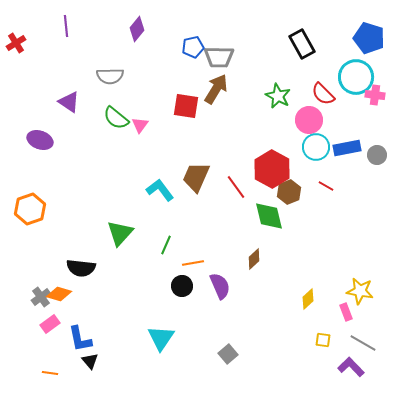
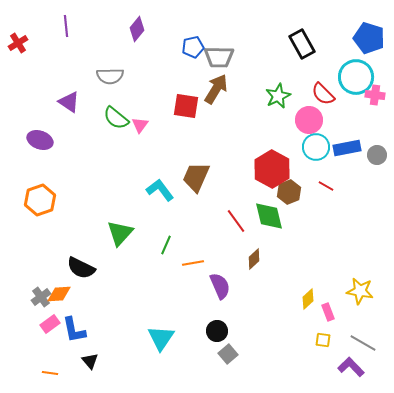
red cross at (16, 43): moved 2 px right
green star at (278, 96): rotated 20 degrees clockwise
red line at (236, 187): moved 34 px down
orange hexagon at (30, 209): moved 10 px right, 9 px up
black semicircle at (81, 268): rotated 20 degrees clockwise
black circle at (182, 286): moved 35 px right, 45 px down
orange diamond at (59, 294): rotated 20 degrees counterclockwise
pink rectangle at (346, 312): moved 18 px left
blue L-shape at (80, 339): moved 6 px left, 9 px up
